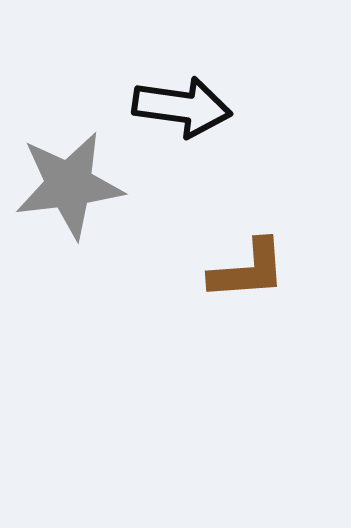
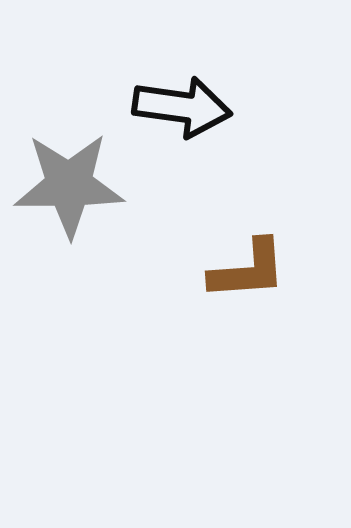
gray star: rotated 7 degrees clockwise
